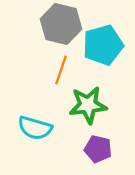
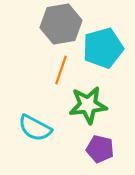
gray hexagon: rotated 24 degrees counterclockwise
cyan pentagon: moved 3 px down
cyan semicircle: rotated 12 degrees clockwise
purple pentagon: moved 2 px right
